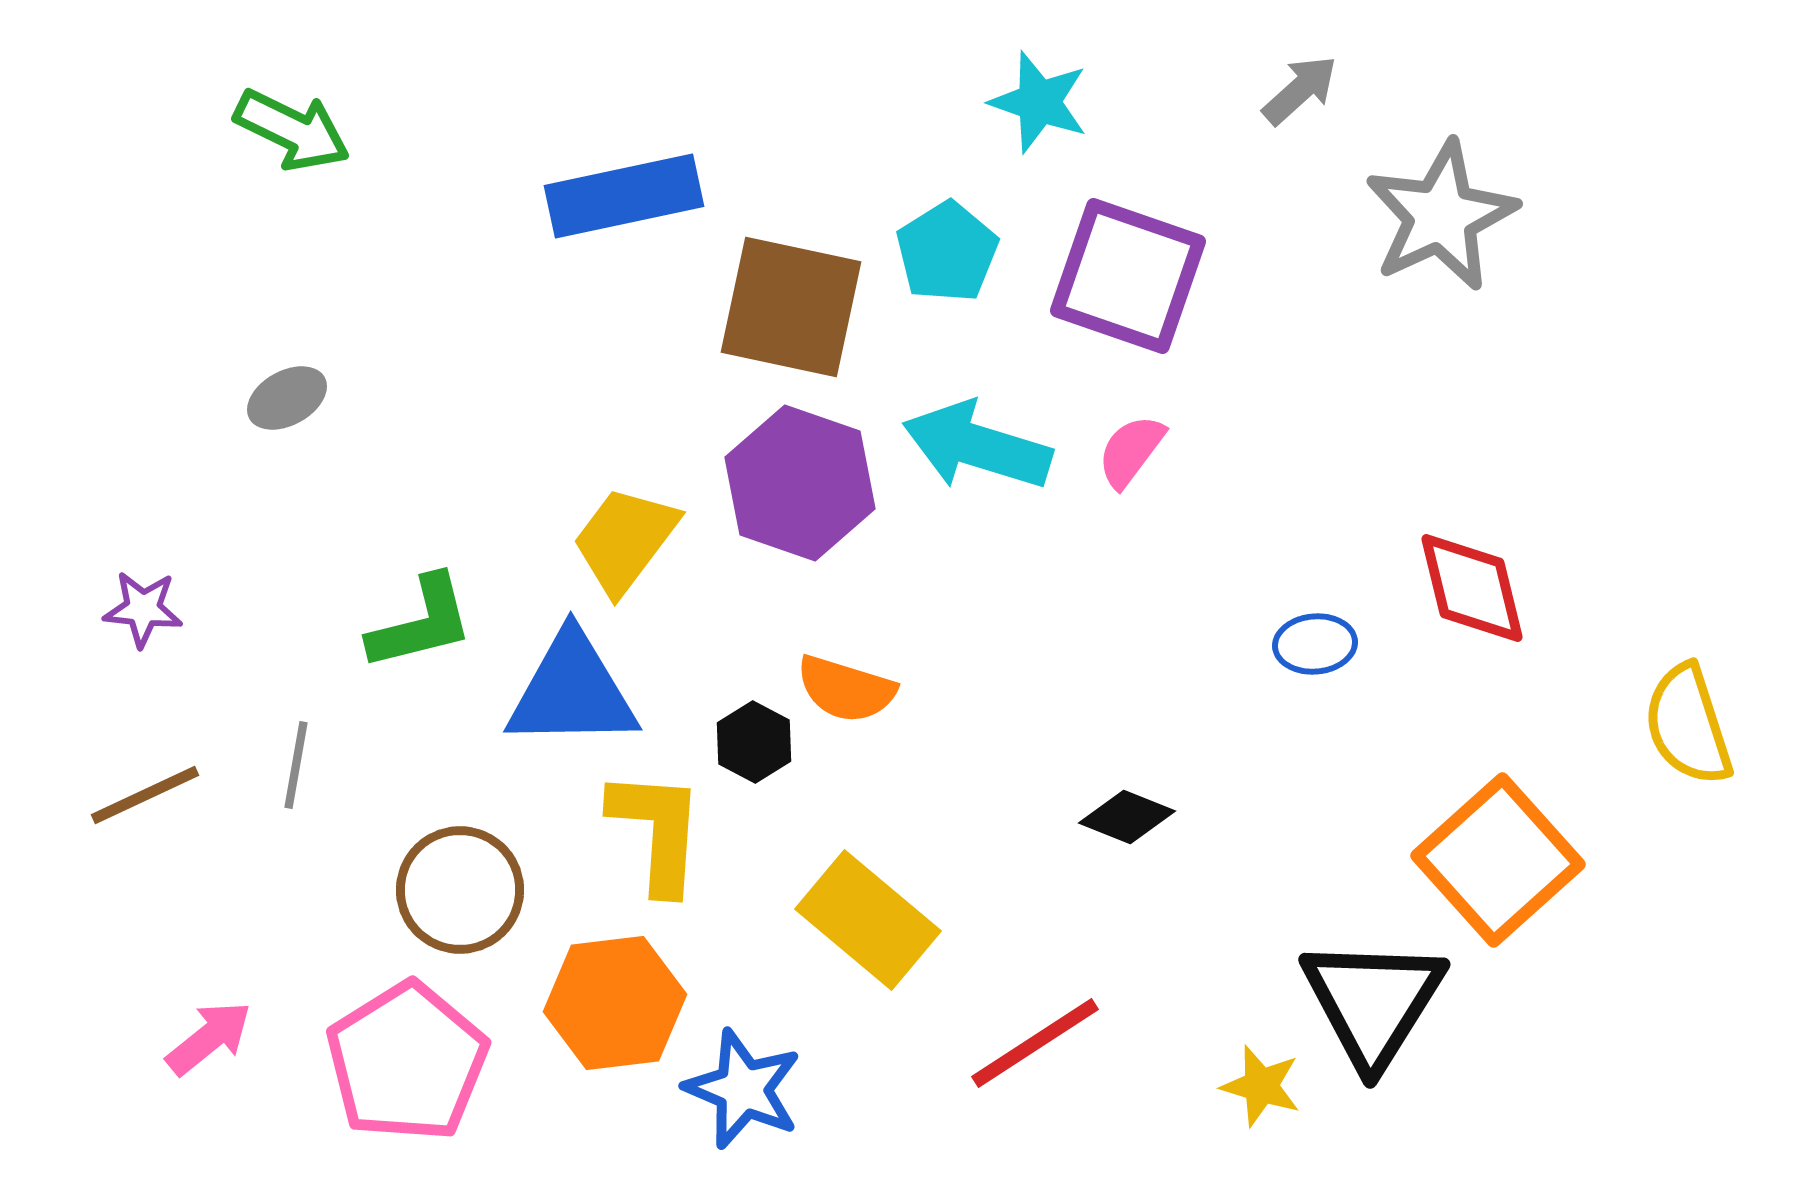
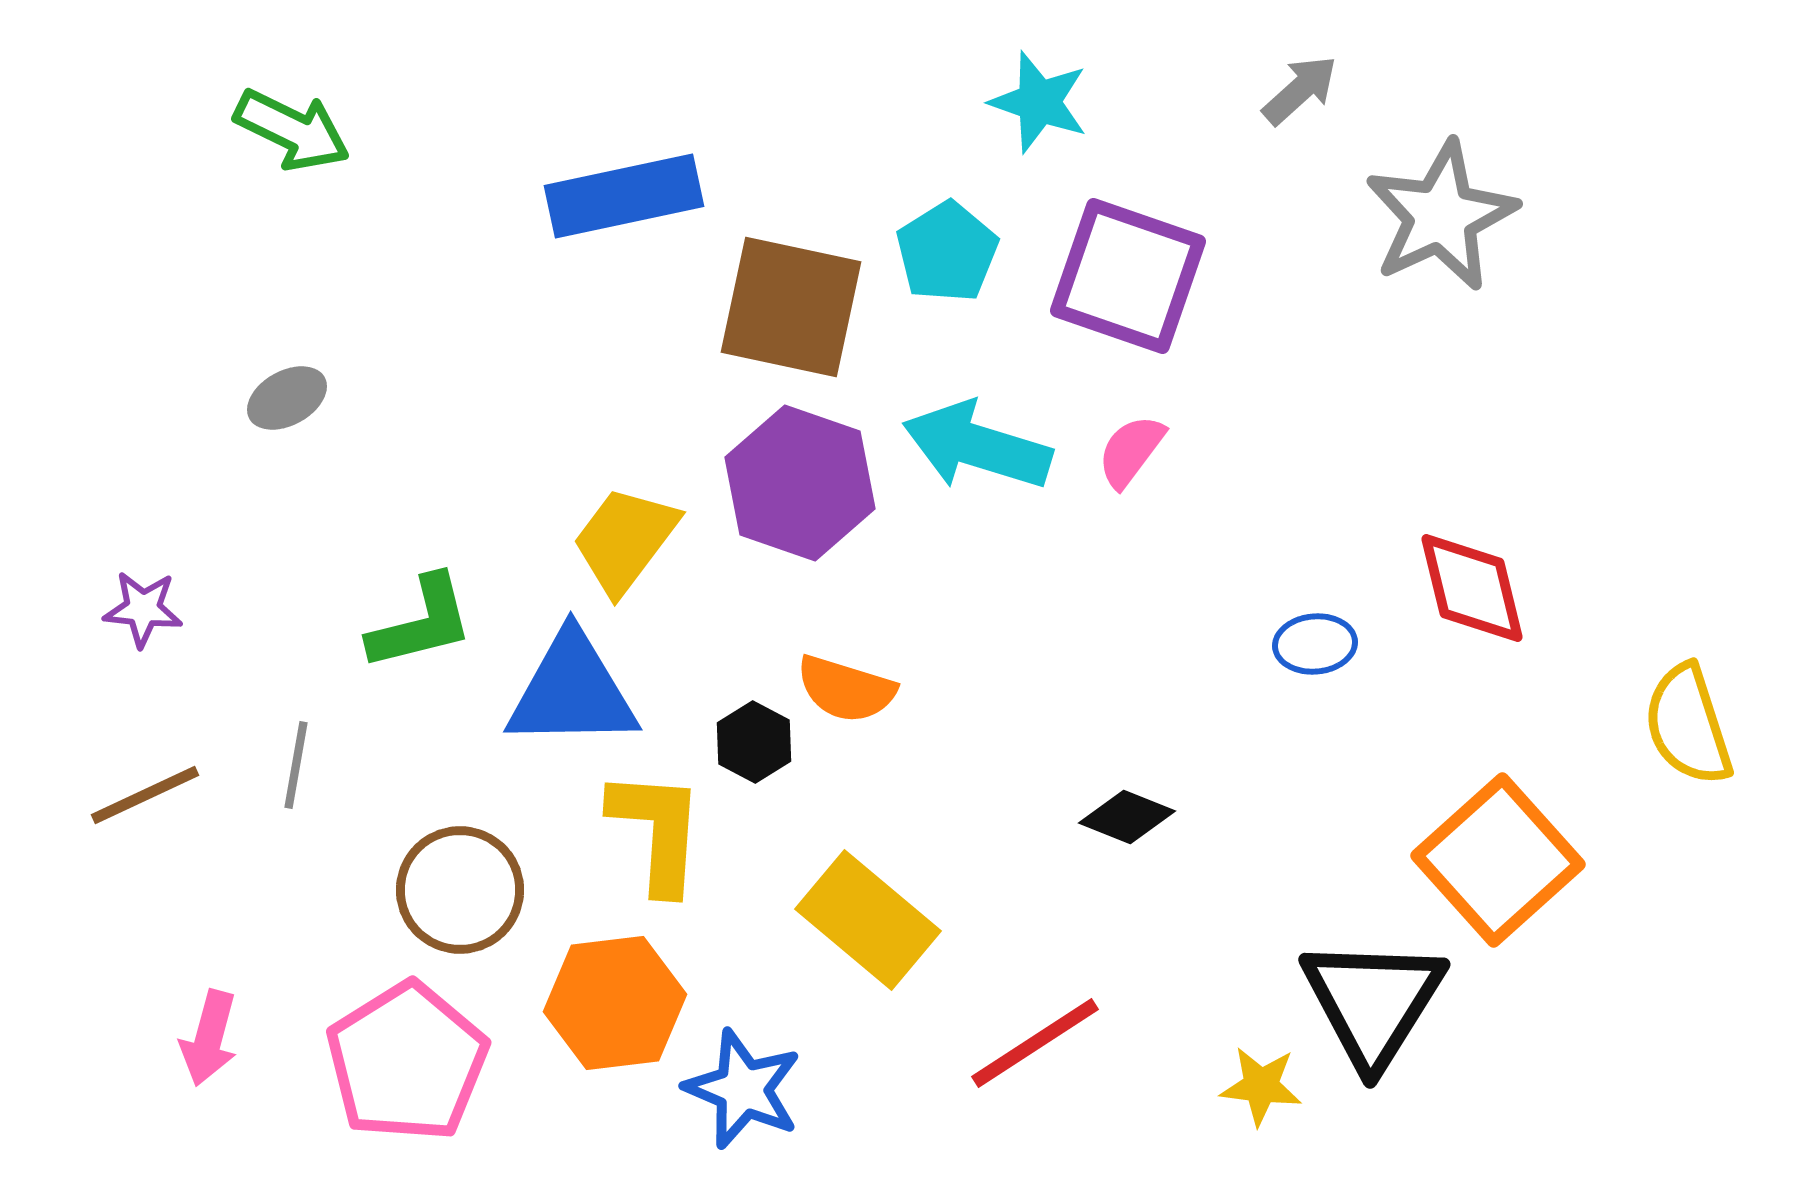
pink arrow: rotated 144 degrees clockwise
yellow star: rotated 10 degrees counterclockwise
